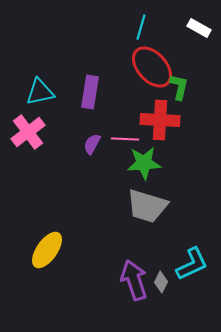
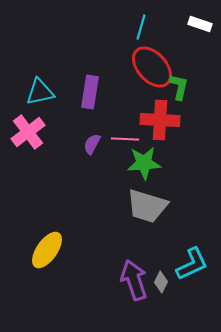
white rectangle: moved 1 px right, 4 px up; rotated 10 degrees counterclockwise
